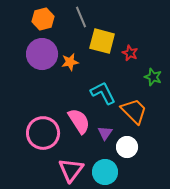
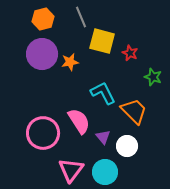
purple triangle: moved 2 px left, 4 px down; rotated 14 degrees counterclockwise
white circle: moved 1 px up
